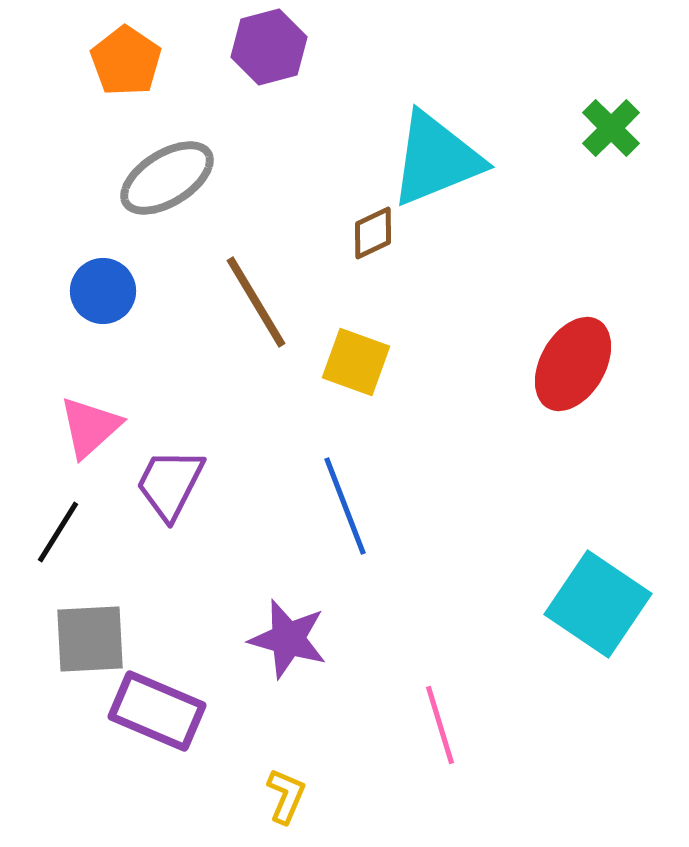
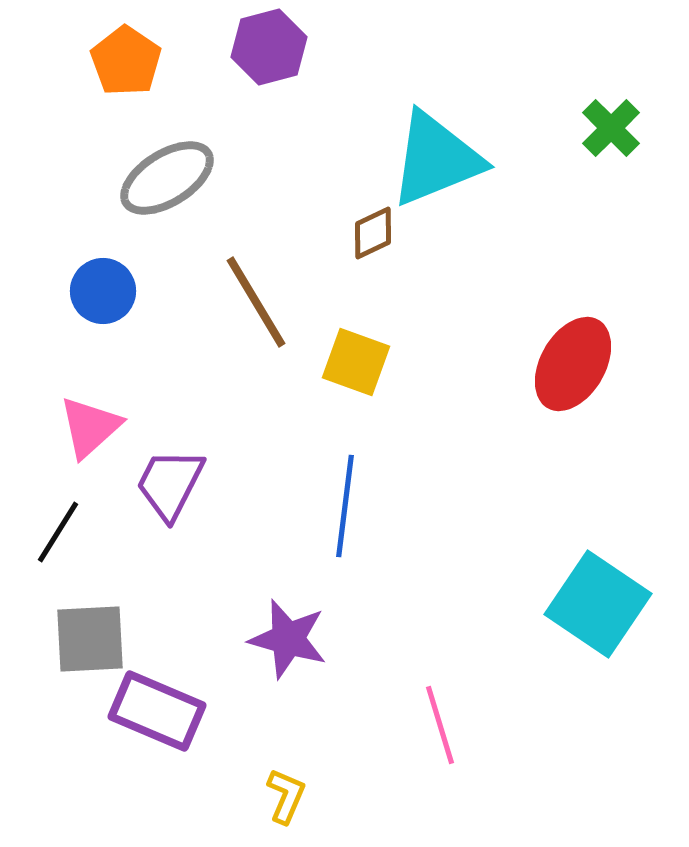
blue line: rotated 28 degrees clockwise
